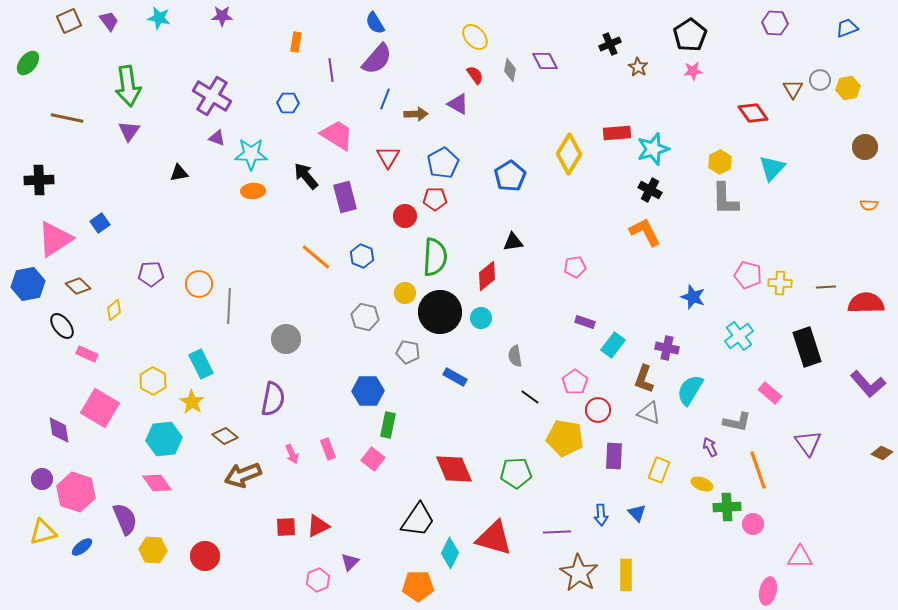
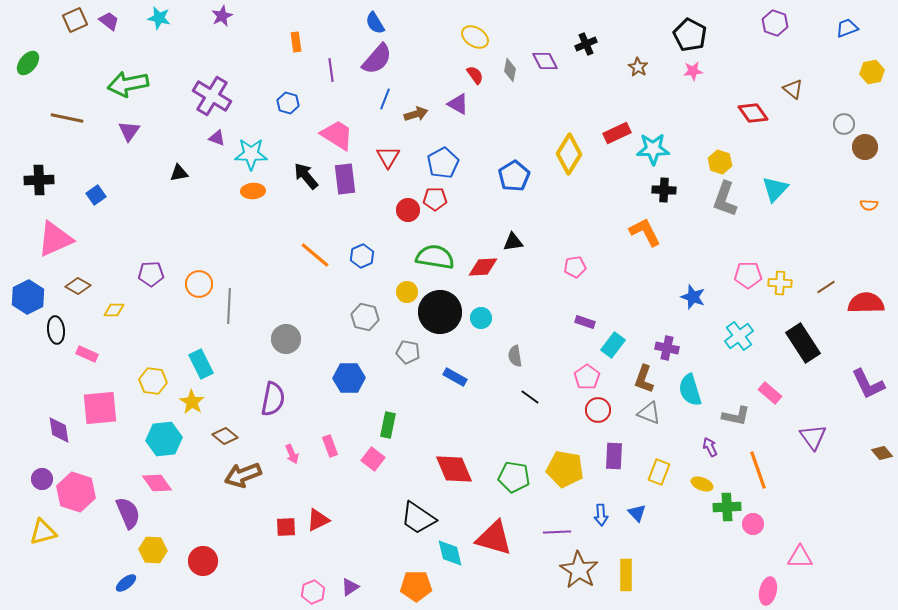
purple star at (222, 16): rotated 25 degrees counterclockwise
brown square at (69, 21): moved 6 px right, 1 px up
purple trapezoid at (109, 21): rotated 15 degrees counterclockwise
purple hexagon at (775, 23): rotated 15 degrees clockwise
black pentagon at (690, 35): rotated 12 degrees counterclockwise
yellow ellipse at (475, 37): rotated 16 degrees counterclockwise
orange rectangle at (296, 42): rotated 18 degrees counterclockwise
black cross at (610, 44): moved 24 px left
gray circle at (820, 80): moved 24 px right, 44 px down
green arrow at (128, 86): moved 2 px up; rotated 87 degrees clockwise
yellow hexagon at (848, 88): moved 24 px right, 16 px up
brown triangle at (793, 89): rotated 20 degrees counterclockwise
blue hexagon at (288, 103): rotated 15 degrees clockwise
brown arrow at (416, 114): rotated 15 degrees counterclockwise
red rectangle at (617, 133): rotated 20 degrees counterclockwise
cyan star at (653, 149): rotated 16 degrees clockwise
yellow hexagon at (720, 162): rotated 15 degrees counterclockwise
cyan triangle at (772, 168): moved 3 px right, 21 px down
blue pentagon at (510, 176): moved 4 px right
black cross at (650, 190): moved 14 px right; rotated 25 degrees counterclockwise
purple rectangle at (345, 197): moved 18 px up; rotated 8 degrees clockwise
gray L-shape at (725, 199): rotated 21 degrees clockwise
red circle at (405, 216): moved 3 px right, 6 px up
blue square at (100, 223): moved 4 px left, 28 px up
pink triangle at (55, 239): rotated 9 degrees clockwise
blue hexagon at (362, 256): rotated 15 degrees clockwise
orange line at (316, 257): moved 1 px left, 2 px up
green semicircle at (435, 257): rotated 84 degrees counterclockwise
pink pentagon at (748, 275): rotated 16 degrees counterclockwise
red diamond at (487, 276): moved 4 px left, 9 px up; rotated 36 degrees clockwise
blue hexagon at (28, 284): moved 13 px down; rotated 16 degrees counterclockwise
brown diamond at (78, 286): rotated 15 degrees counterclockwise
brown line at (826, 287): rotated 30 degrees counterclockwise
yellow circle at (405, 293): moved 2 px right, 1 px up
yellow diamond at (114, 310): rotated 40 degrees clockwise
black ellipse at (62, 326): moved 6 px left, 4 px down; rotated 32 degrees clockwise
black rectangle at (807, 347): moved 4 px left, 4 px up; rotated 15 degrees counterclockwise
yellow hexagon at (153, 381): rotated 20 degrees counterclockwise
pink pentagon at (575, 382): moved 12 px right, 5 px up
purple L-shape at (868, 384): rotated 15 degrees clockwise
cyan semicircle at (690, 390): rotated 48 degrees counterclockwise
blue hexagon at (368, 391): moved 19 px left, 13 px up
pink square at (100, 408): rotated 36 degrees counterclockwise
gray L-shape at (737, 422): moved 1 px left, 6 px up
yellow pentagon at (565, 438): moved 31 px down
purple triangle at (808, 443): moved 5 px right, 6 px up
pink rectangle at (328, 449): moved 2 px right, 3 px up
brown diamond at (882, 453): rotated 25 degrees clockwise
yellow rectangle at (659, 470): moved 2 px down
green pentagon at (516, 473): moved 2 px left, 4 px down; rotated 12 degrees clockwise
purple semicircle at (125, 519): moved 3 px right, 6 px up
black trapezoid at (418, 520): moved 2 px up; rotated 90 degrees clockwise
red triangle at (318, 526): moved 6 px up
blue ellipse at (82, 547): moved 44 px right, 36 px down
cyan diamond at (450, 553): rotated 40 degrees counterclockwise
red circle at (205, 556): moved 2 px left, 5 px down
purple triangle at (350, 562): moved 25 px down; rotated 12 degrees clockwise
brown star at (579, 573): moved 3 px up
pink hexagon at (318, 580): moved 5 px left, 12 px down
orange pentagon at (418, 586): moved 2 px left
